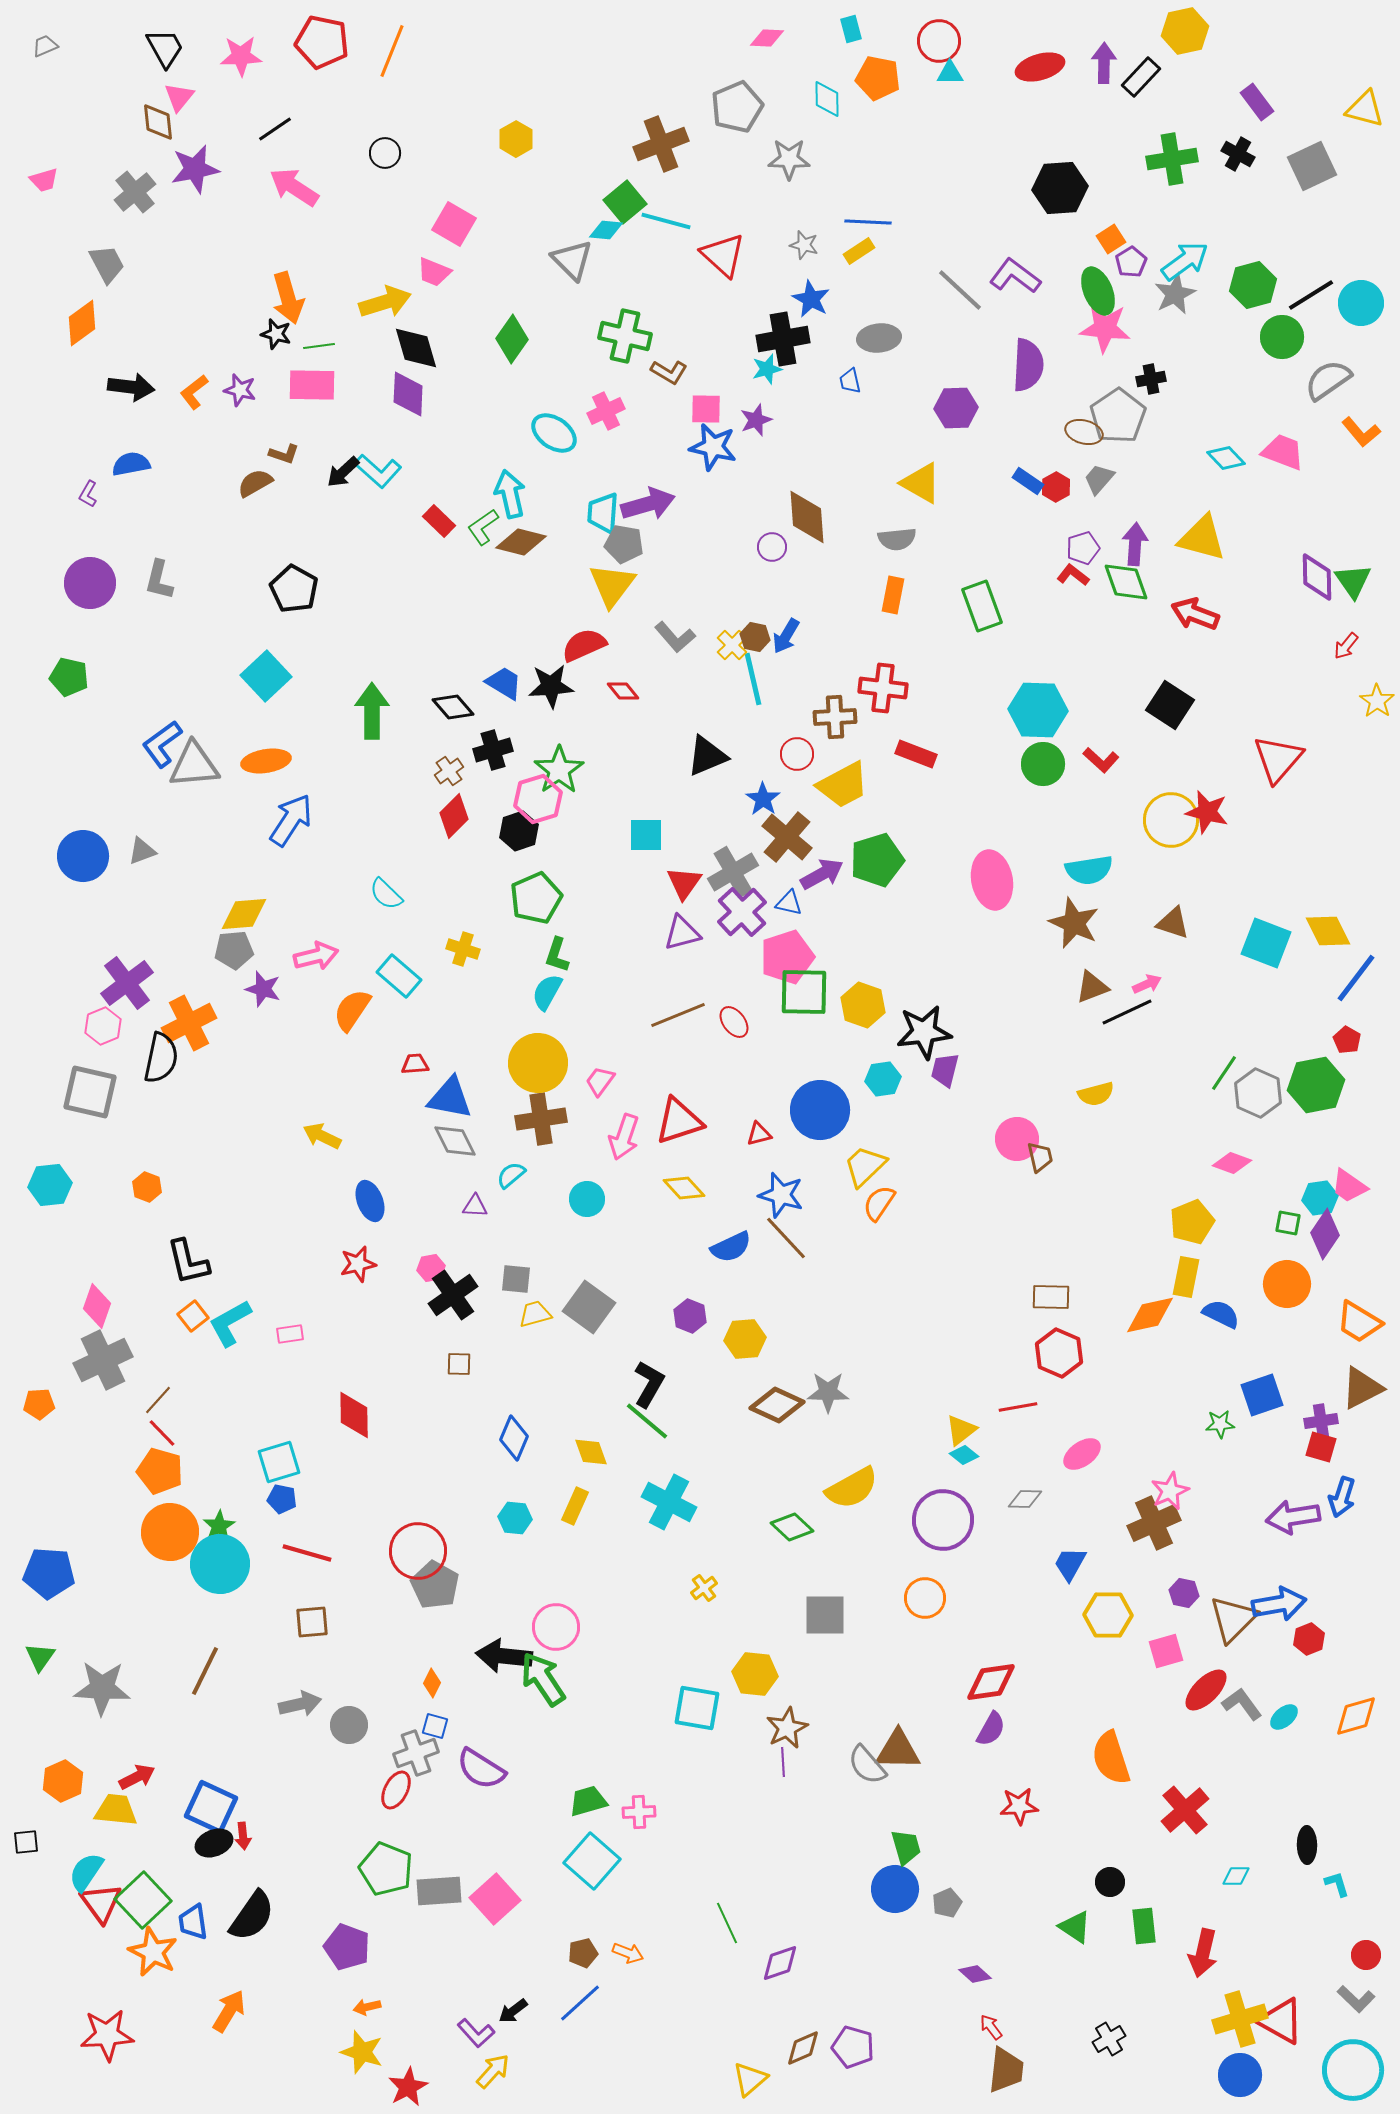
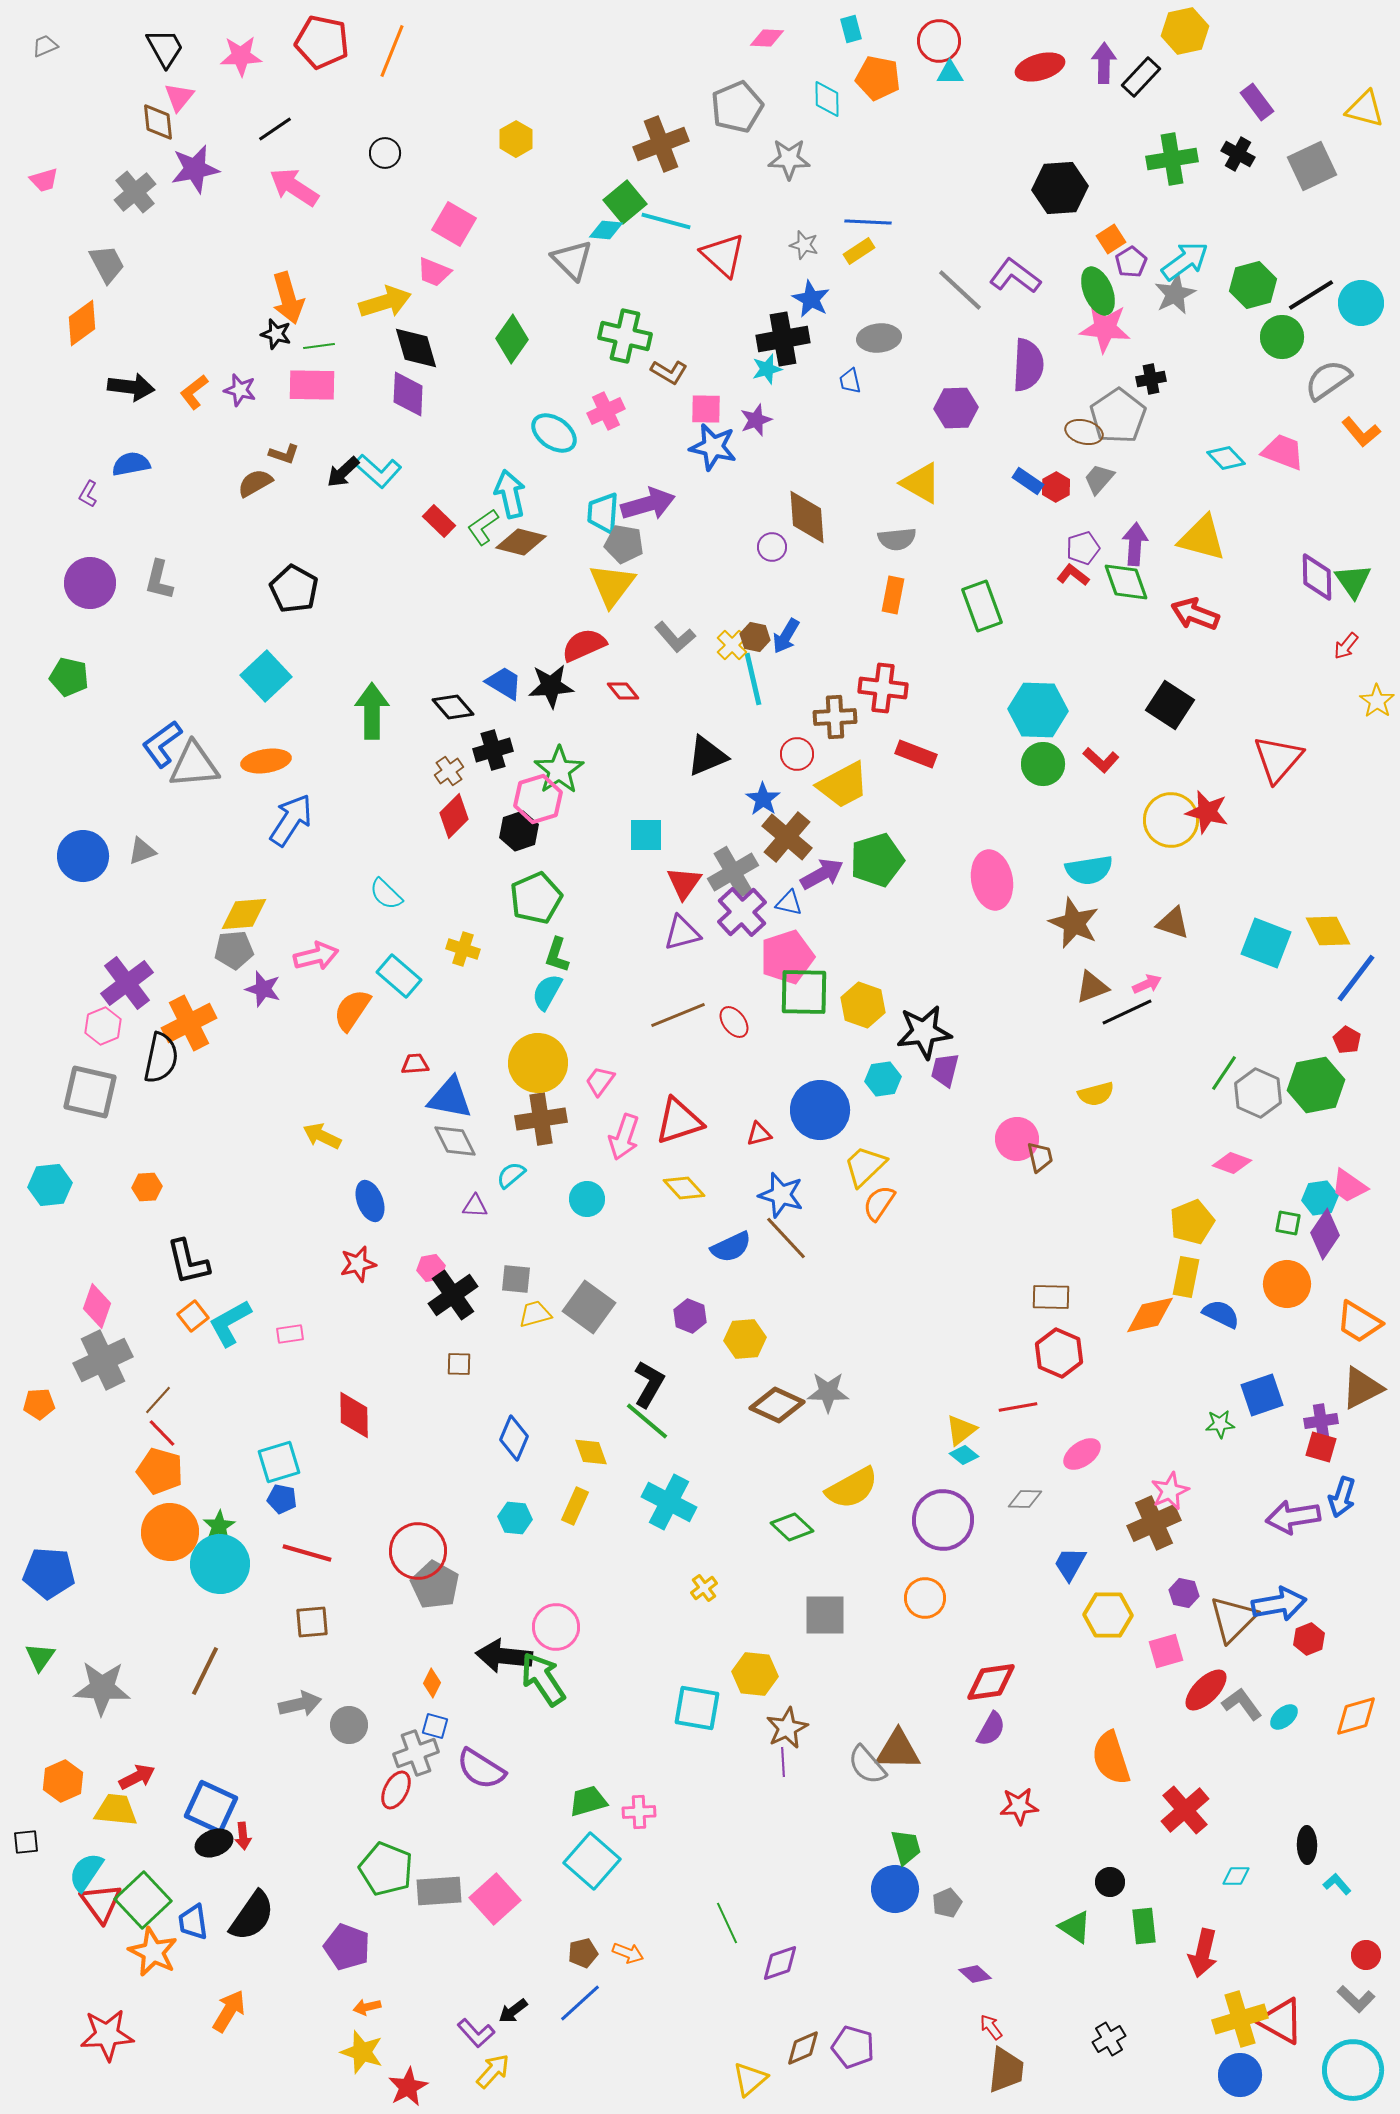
orange hexagon at (147, 1187): rotated 24 degrees counterclockwise
cyan L-shape at (1337, 1884): rotated 24 degrees counterclockwise
